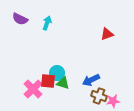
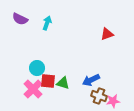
cyan circle: moved 20 px left, 5 px up
